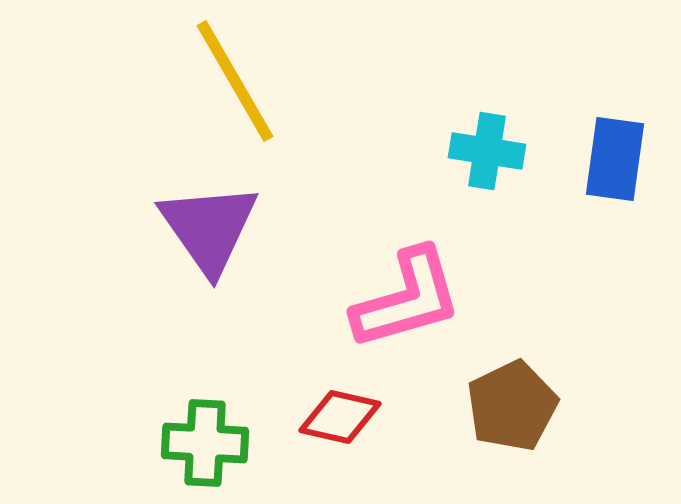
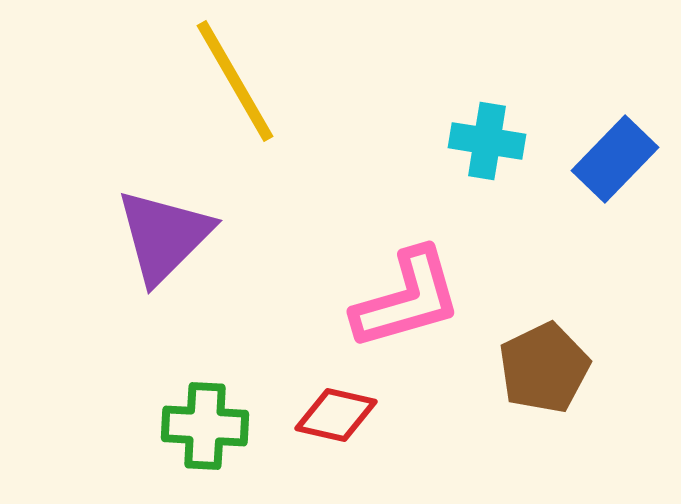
cyan cross: moved 10 px up
blue rectangle: rotated 36 degrees clockwise
purple triangle: moved 45 px left, 8 px down; rotated 20 degrees clockwise
brown pentagon: moved 32 px right, 38 px up
red diamond: moved 4 px left, 2 px up
green cross: moved 17 px up
